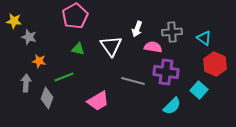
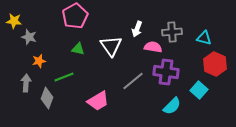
cyan triangle: rotated 21 degrees counterclockwise
orange star: rotated 24 degrees counterclockwise
gray line: rotated 55 degrees counterclockwise
